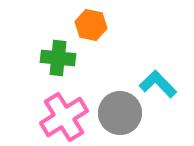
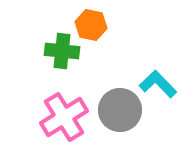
green cross: moved 4 px right, 7 px up
gray circle: moved 3 px up
